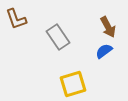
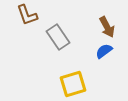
brown L-shape: moved 11 px right, 4 px up
brown arrow: moved 1 px left
